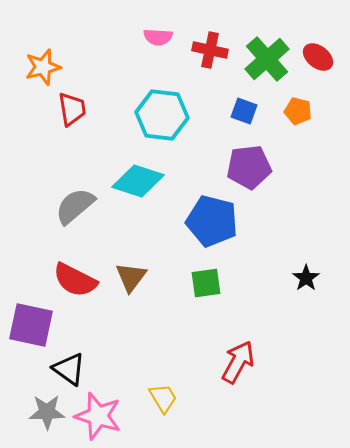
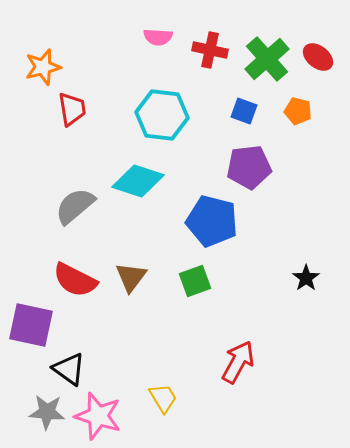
green square: moved 11 px left, 2 px up; rotated 12 degrees counterclockwise
gray star: rotated 6 degrees clockwise
